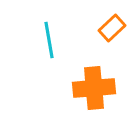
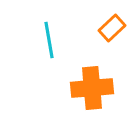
orange cross: moved 2 px left
